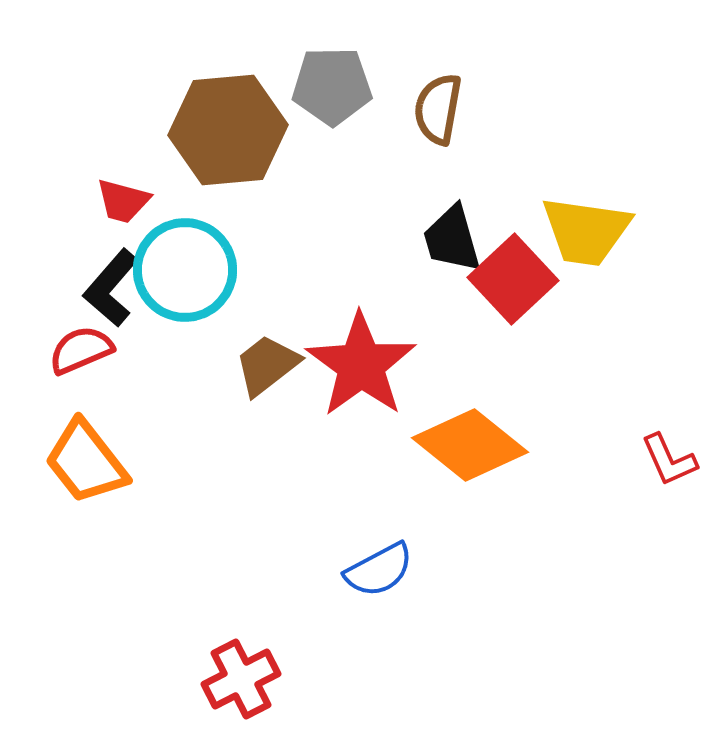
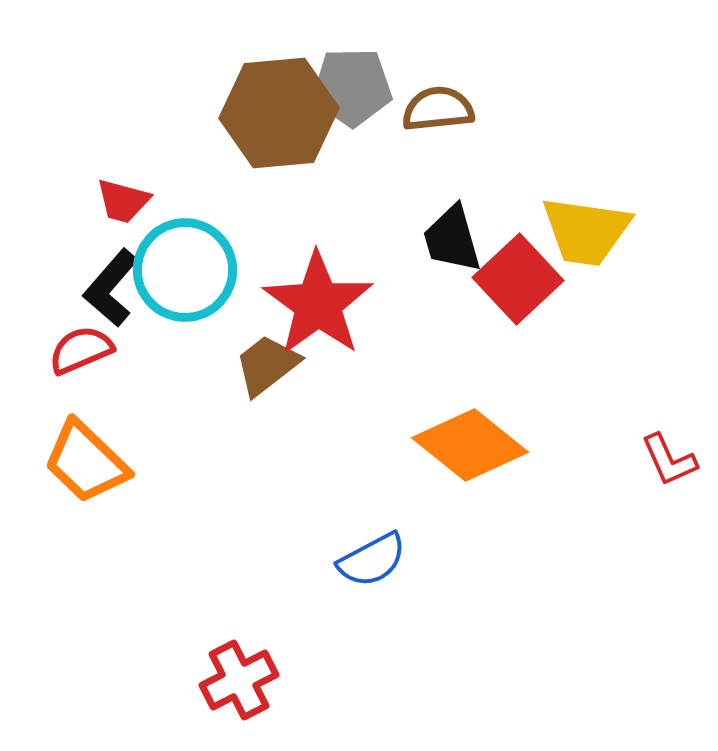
gray pentagon: moved 20 px right, 1 px down
brown semicircle: rotated 74 degrees clockwise
brown hexagon: moved 51 px right, 17 px up
red square: moved 5 px right
red star: moved 43 px left, 61 px up
orange trapezoid: rotated 8 degrees counterclockwise
blue semicircle: moved 7 px left, 10 px up
red cross: moved 2 px left, 1 px down
